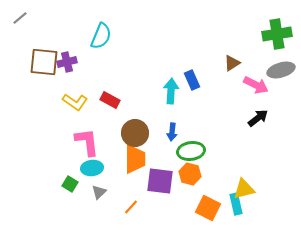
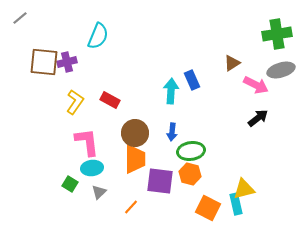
cyan semicircle: moved 3 px left
yellow L-shape: rotated 90 degrees counterclockwise
